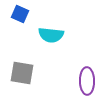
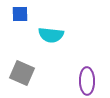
blue square: rotated 24 degrees counterclockwise
gray square: rotated 15 degrees clockwise
